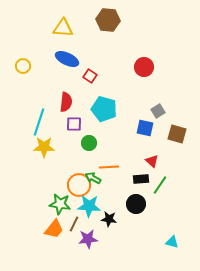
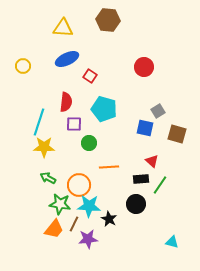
blue ellipse: rotated 50 degrees counterclockwise
green arrow: moved 45 px left
black star: rotated 21 degrees clockwise
